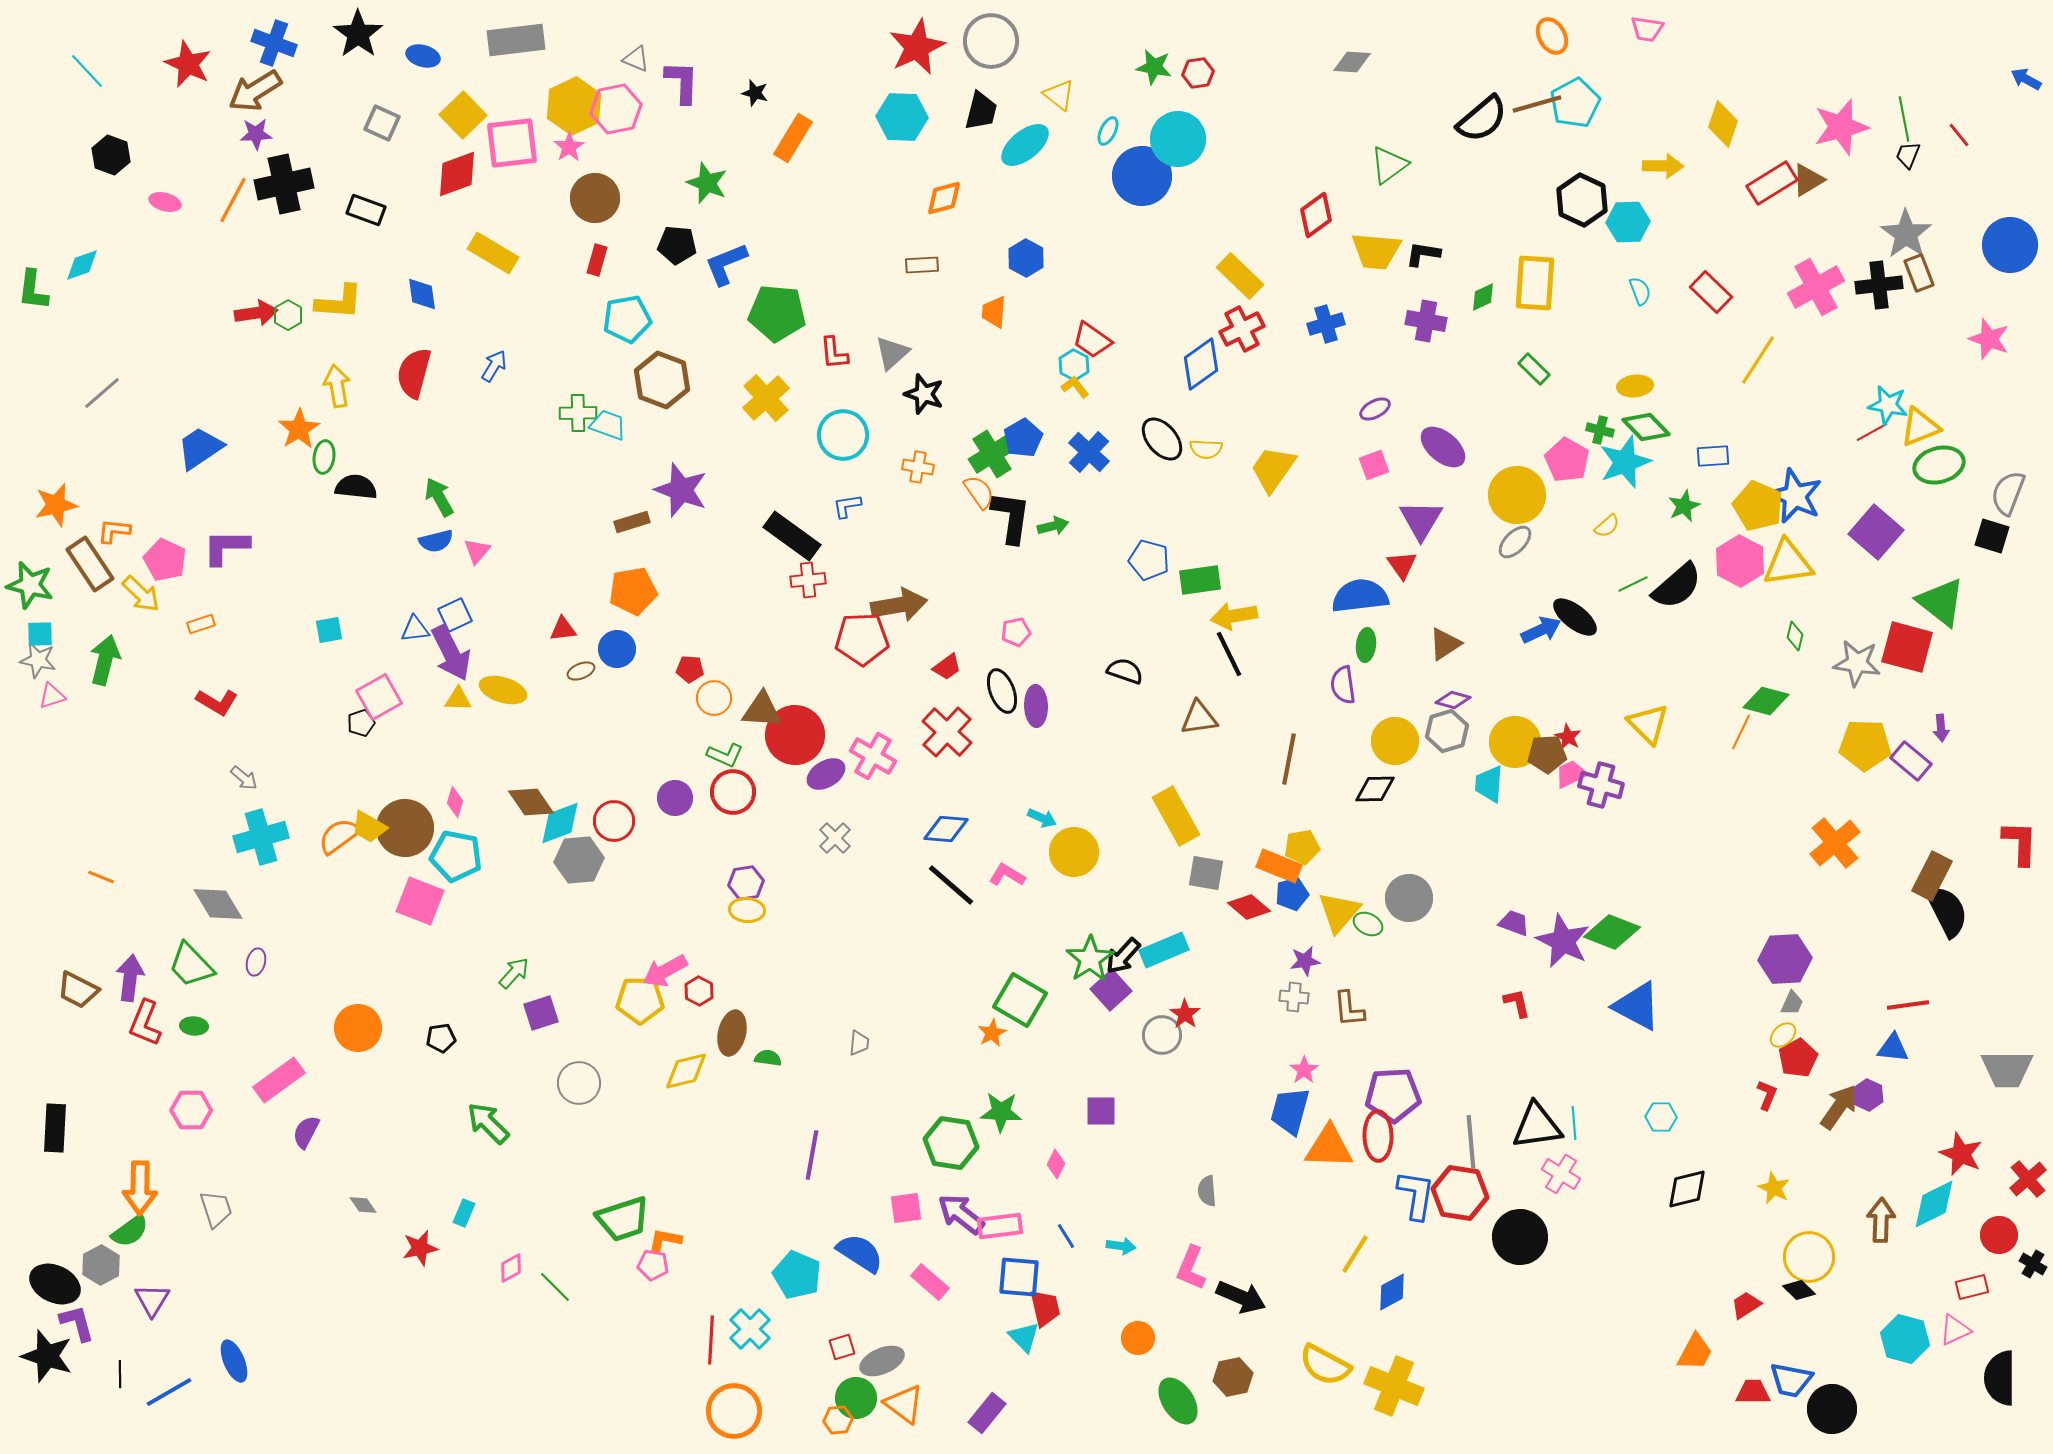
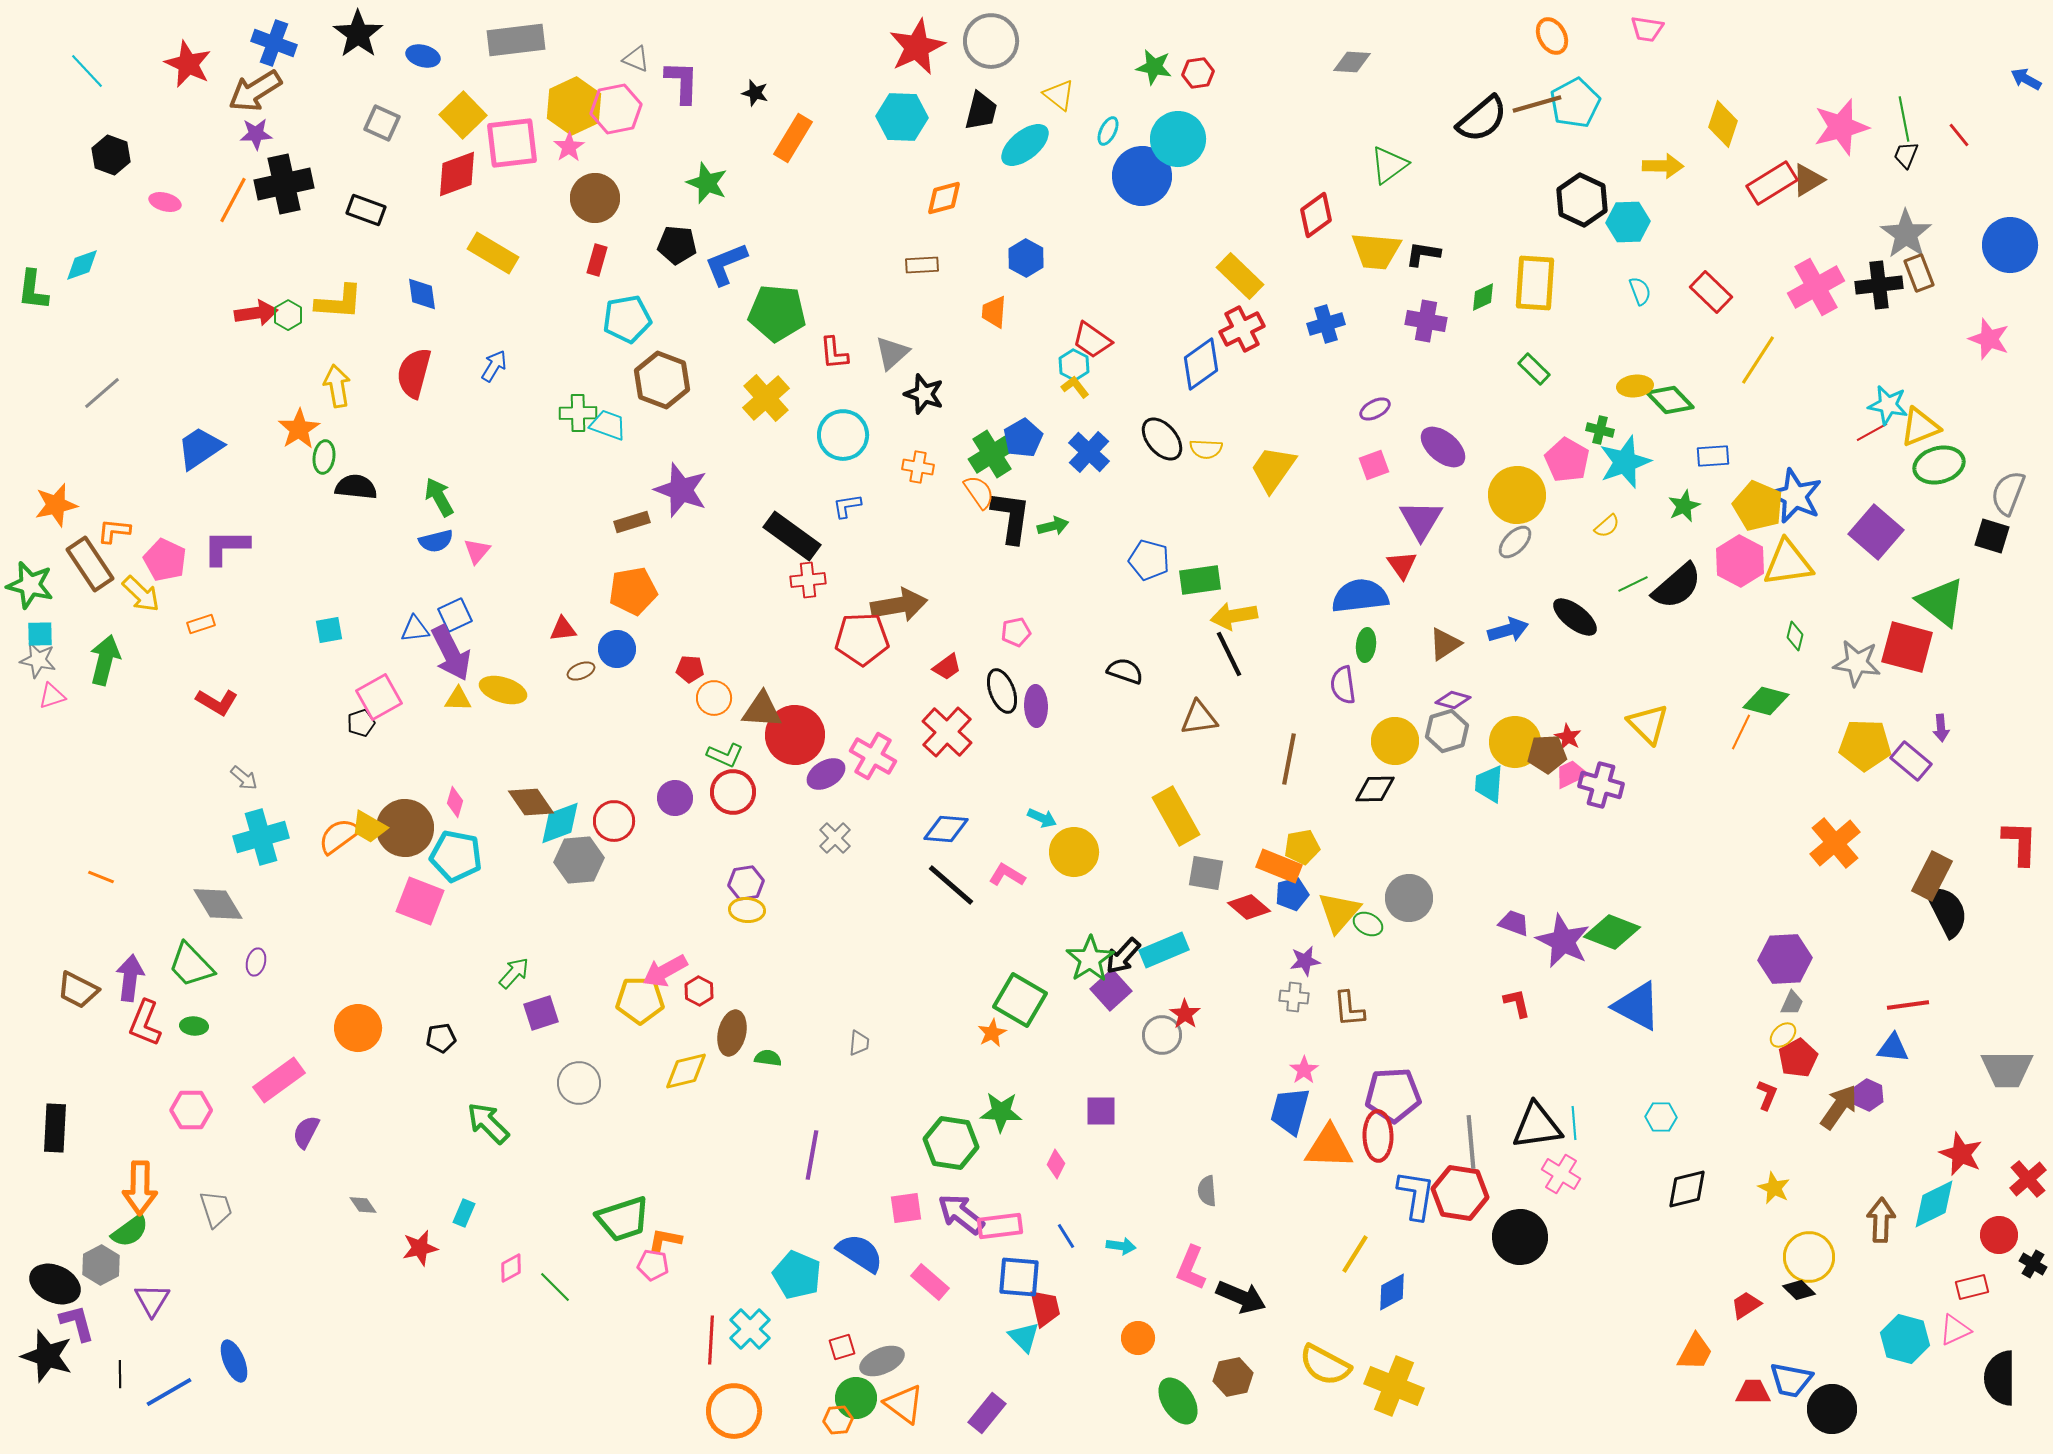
black trapezoid at (1908, 155): moved 2 px left
green diamond at (1646, 427): moved 24 px right, 27 px up
blue arrow at (1541, 630): moved 33 px left; rotated 9 degrees clockwise
